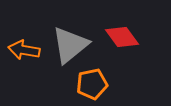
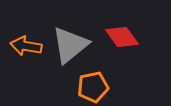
orange arrow: moved 2 px right, 4 px up
orange pentagon: moved 1 px right, 3 px down
